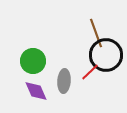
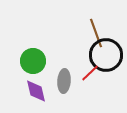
red line: moved 1 px down
purple diamond: rotated 10 degrees clockwise
